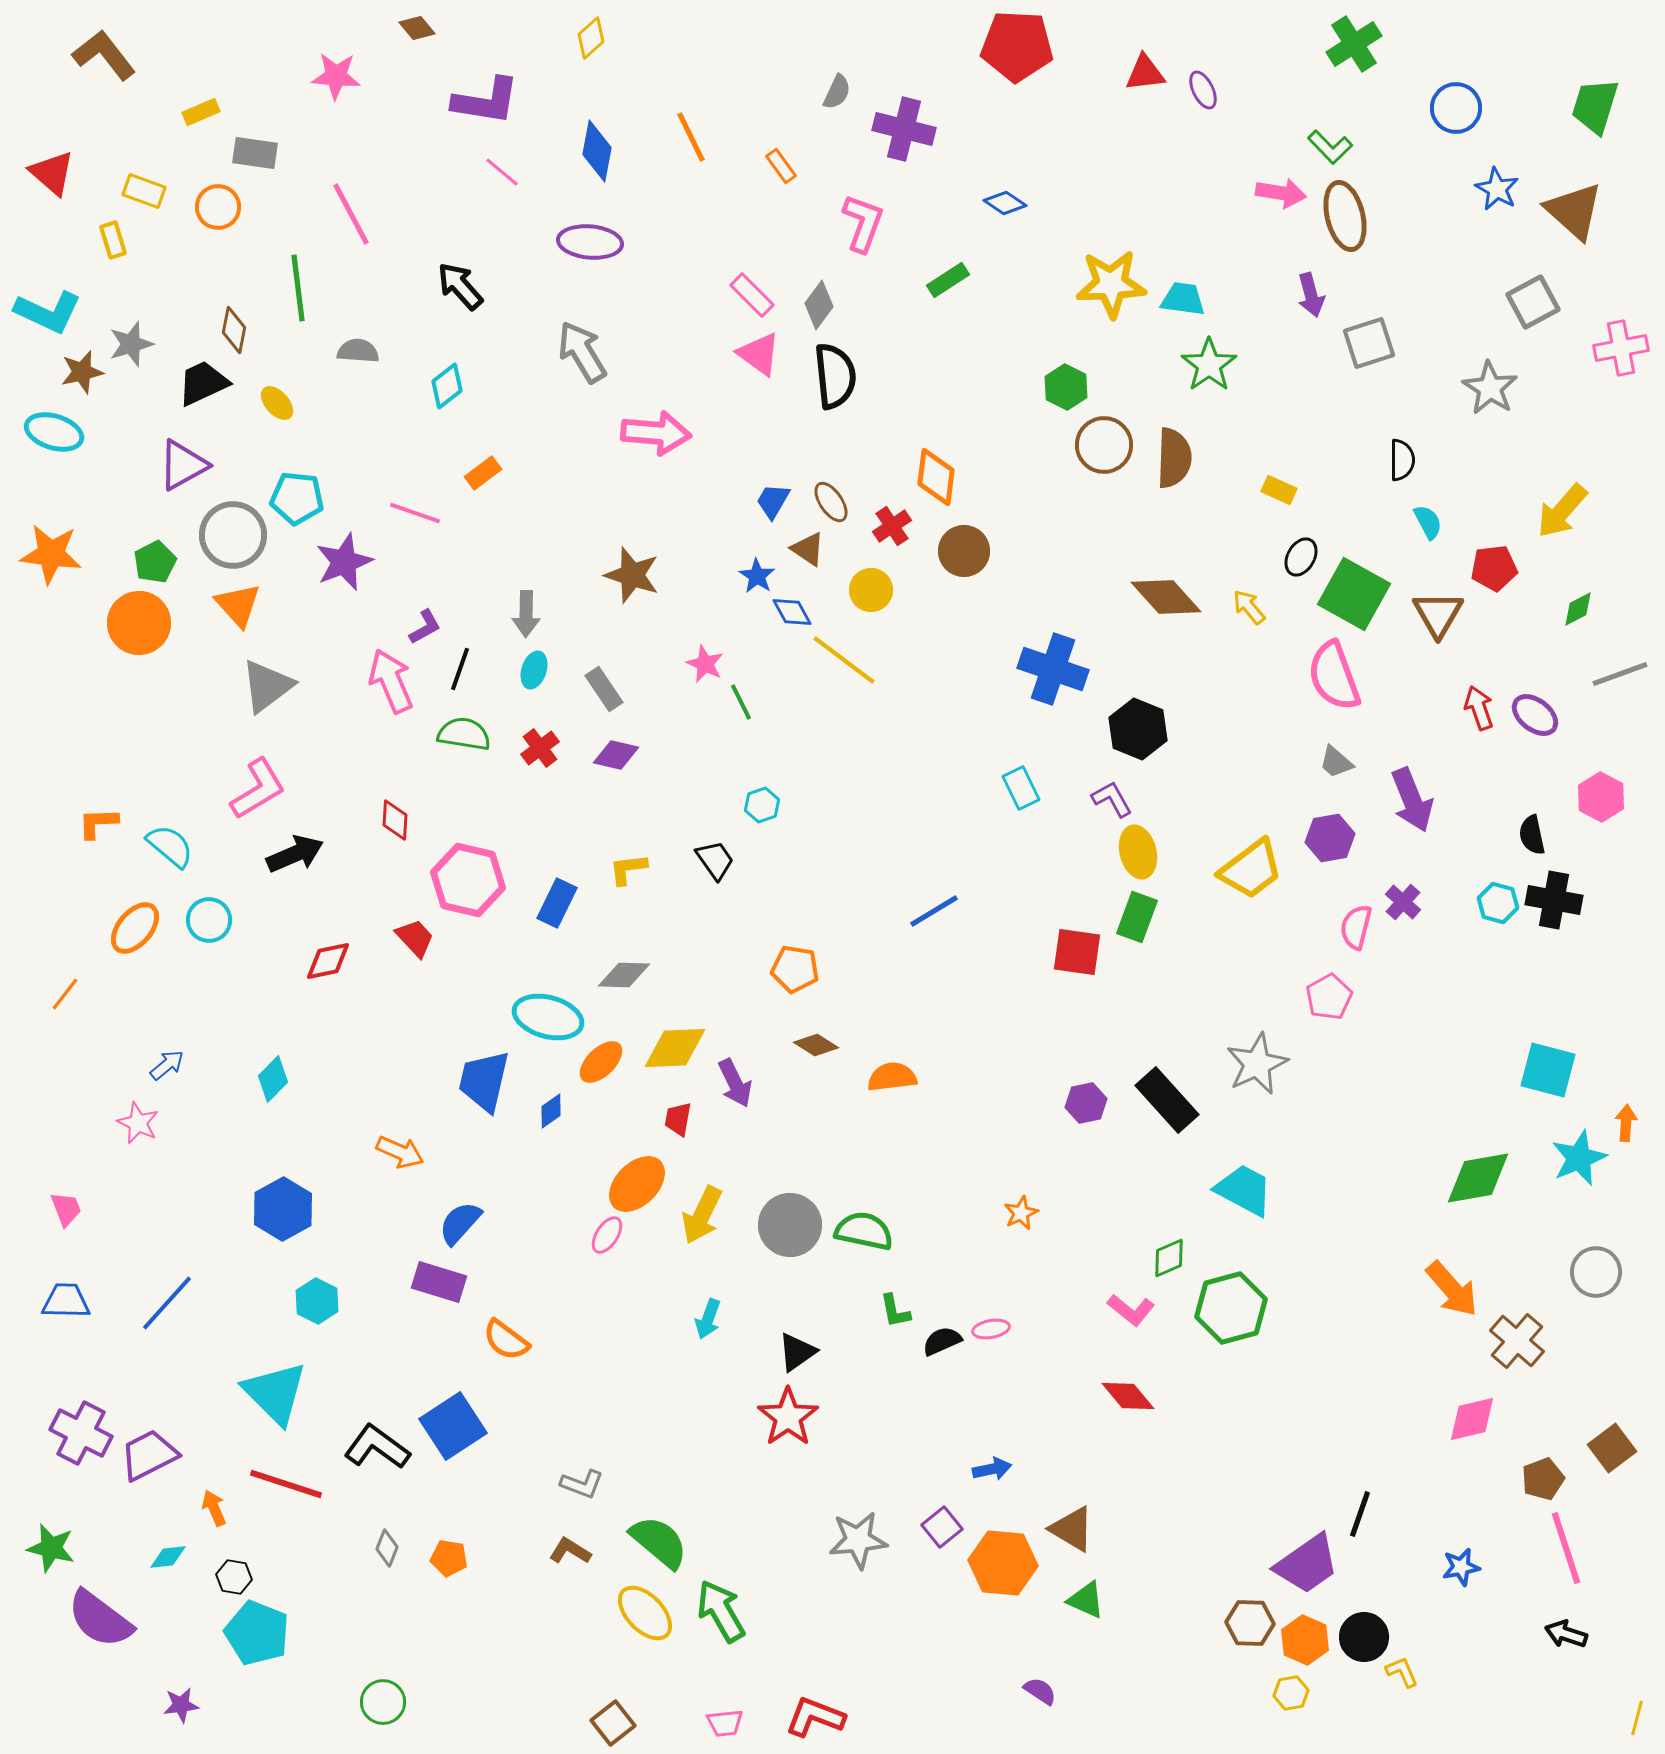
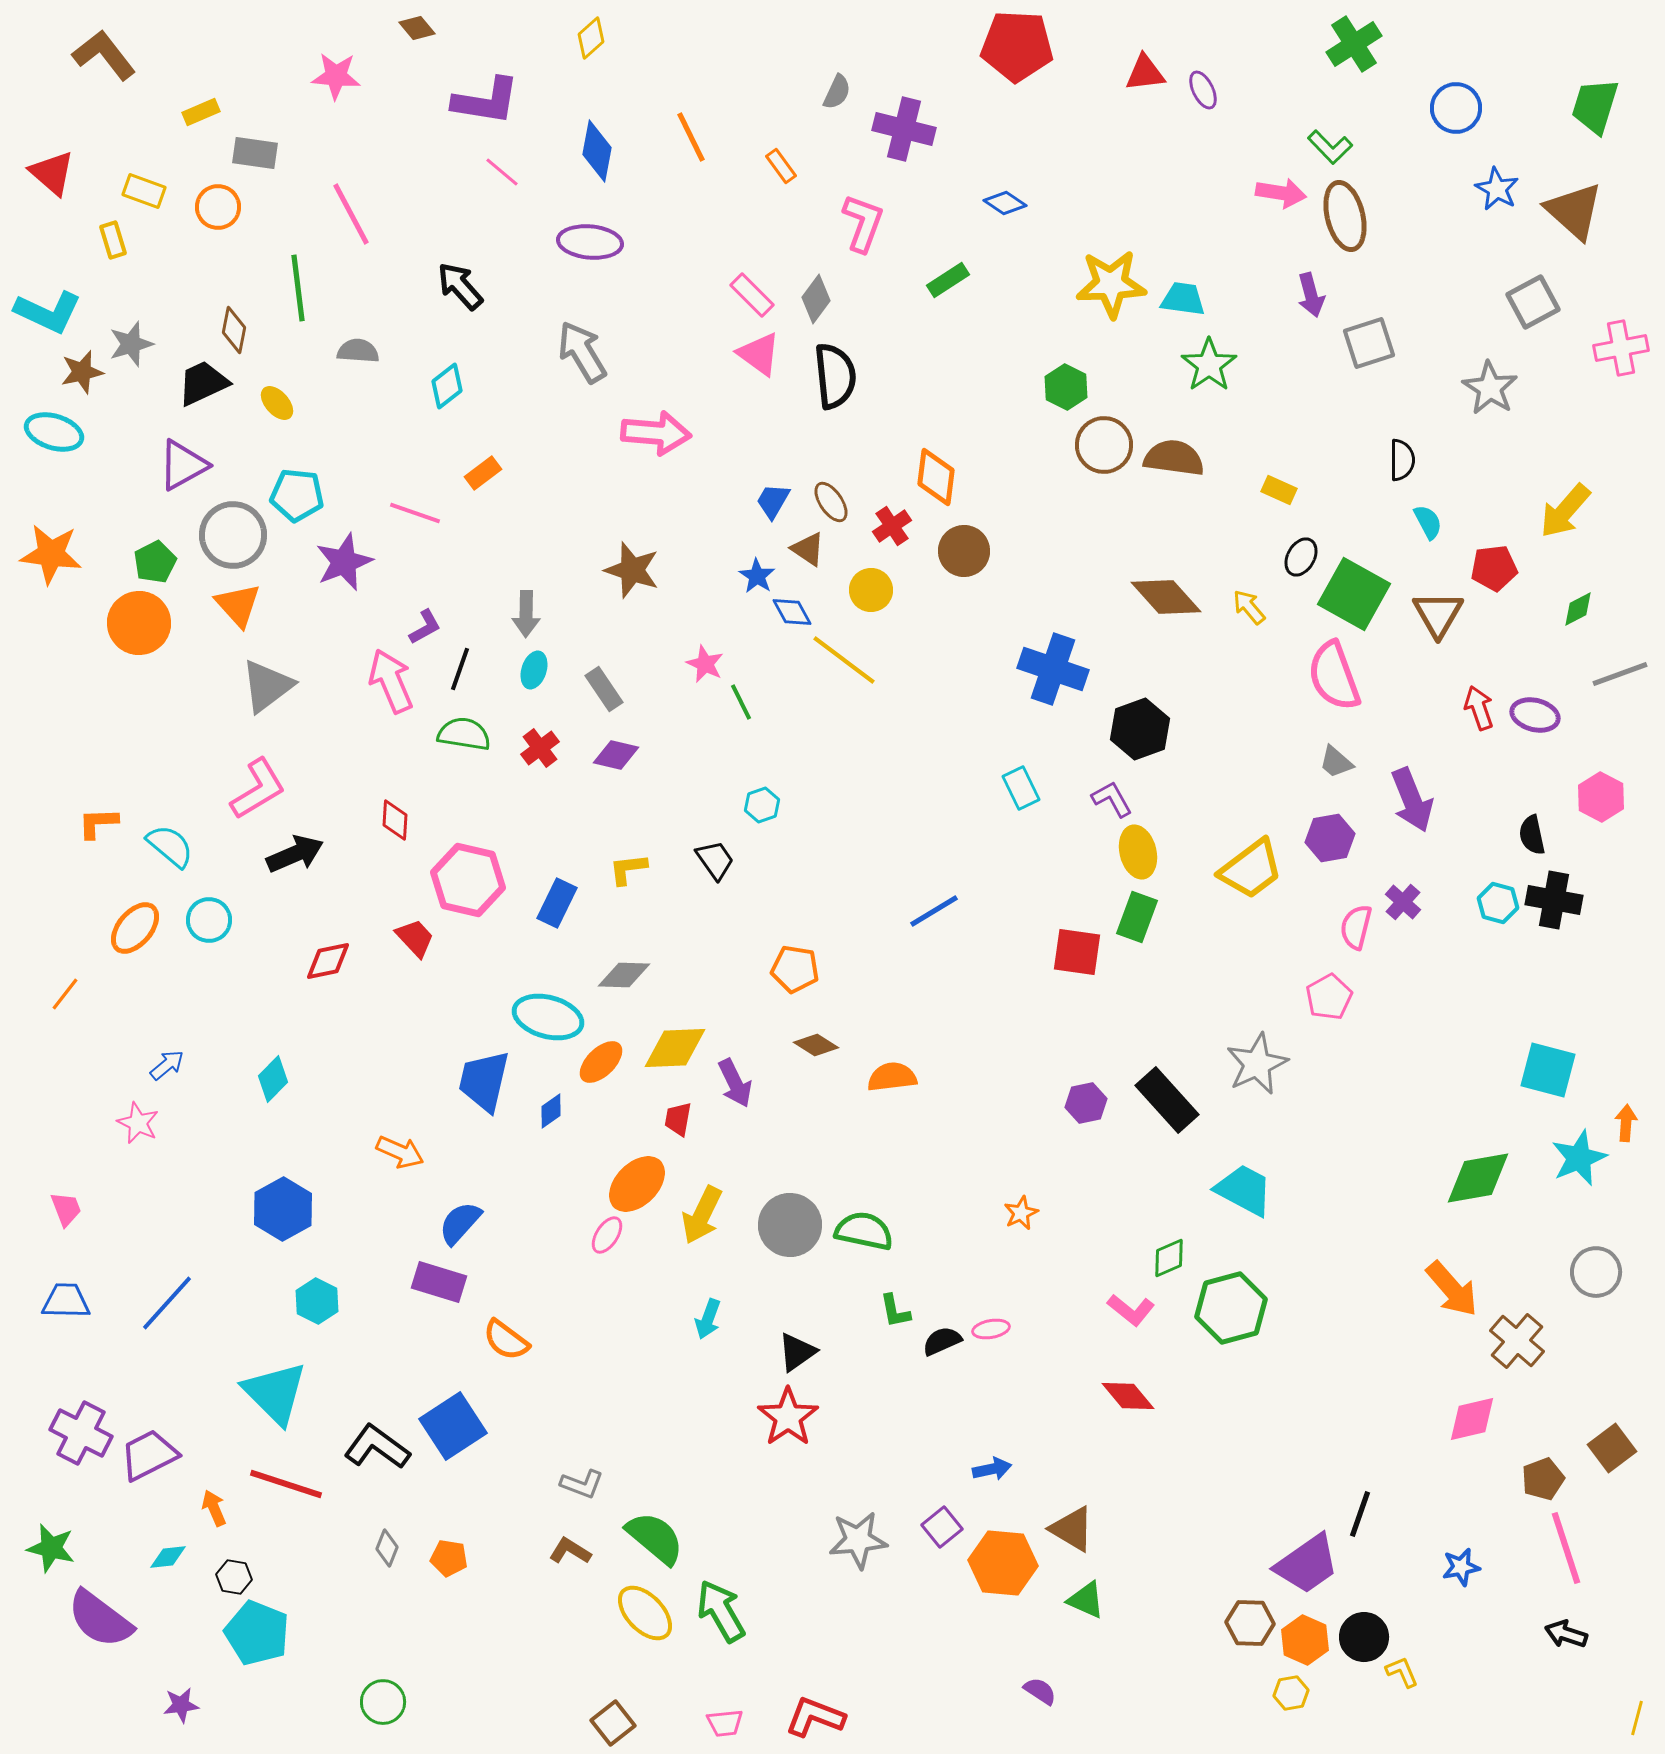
gray diamond at (819, 305): moved 3 px left, 6 px up
brown semicircle at (1174, 458): rotated 84 degrees counterclockwise
cyan pentagon at (297, 498): moved 3 px up
yellow arrow at (1562, 511): moved 3 px right
brown star at (632, 575): moved 5 px up
purple ellipse at (1535, 715): rotated 24 degrees counterclockwise
black hexagon at (1138, 729): moved 2 px right; rotated 18 degrees clockwise
green semicircle at (659, 1542): moved 4 px left, 4 px up
